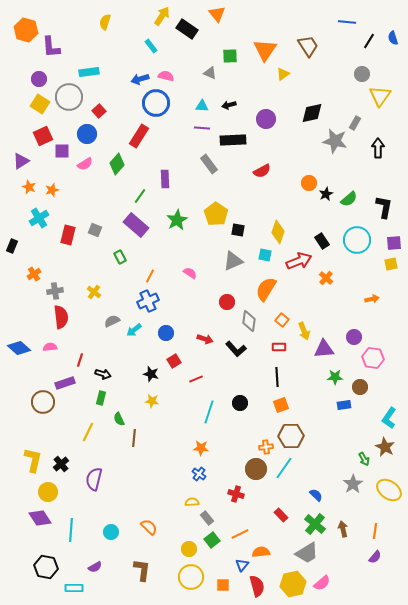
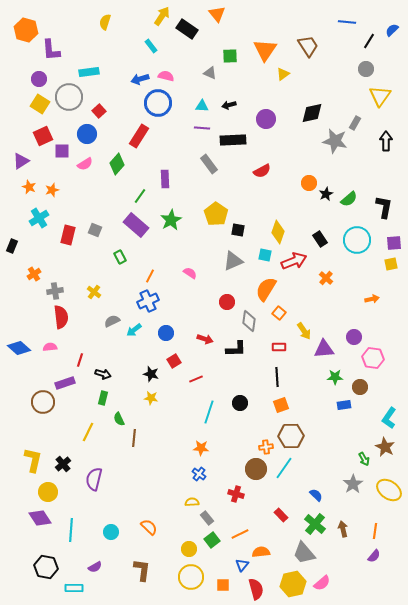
blue semicircle at (393, 38): moved 1 px left, 8 px up; rotated 64 degrees clockwise
purple L-shape at (51, 47): moved 3 px down
gray circle at (362, 74): moved 4 px right, 5 px up
blue circle at (156, 103): moved 2 px right
black arrow at (378, 148): moved 8 px right, 7 px up
green star at (177, 220): moved 6 px left
black rectangle at (322, 241): moved 2 px left, 2 px up
red arrow at (299, 261): moved 5 px left
orange square at (282, 320): moved 3 px left, 7 px up
yellow arrow at (304, 331): rotated 12 degrees counterclockwise
black L-shape at (236, 349): rotated 50 degrees counterclockwise
green rectangle at (101, 398): moved 2 px right
yellow star at (152, 401): moved 1 px left, 3 px up
black cross at (61, 464): moved 2 px right
gray trapezoid at (307, 553): moved 3 px left; rotated 80 degrees clockwise
purple semicircle at (375, 557): moved 1 px left, 1 px up
red semicircle at (257, 586): moved 1 px left, 3 px down
